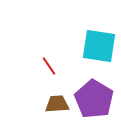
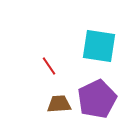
purple pentagon: moved 3 px right; rotated 15 degrees clockwise
brown trapezoid: moved 2 px right
